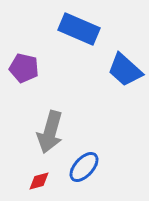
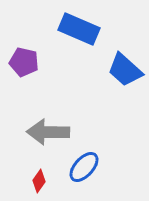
purple pentagon: moved 6 px up
gray arrow: moved 2 px left; rotated 75 degrees clockwise
red diamond: rotated 40 degrees counterclockwise
